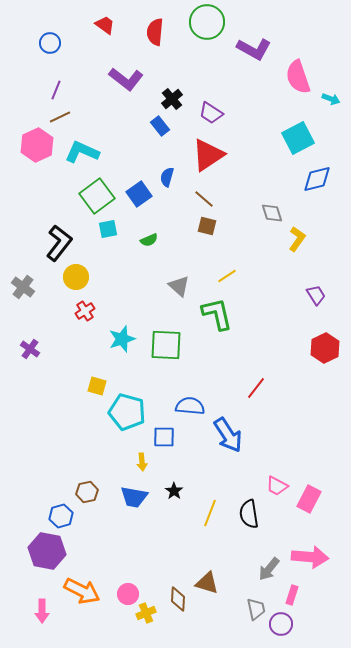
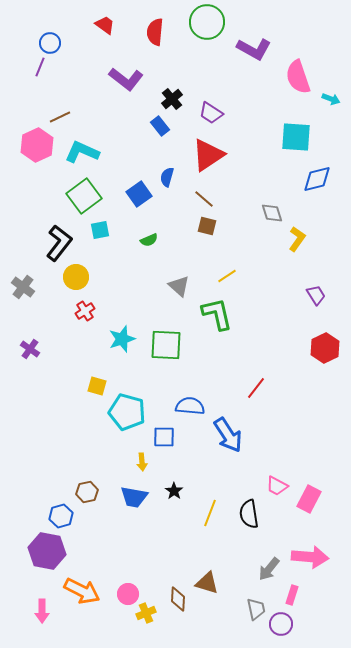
purple line at (56, 90): moved 16 px left, 23 px up
cyan square at (298, 138): moved 2 px left, 1 px up; rotated 32 degrees clockwise
green square at (97, 196): moved 13 px left
cyan square at (108, 229): moved 8 px left, 1 px down
